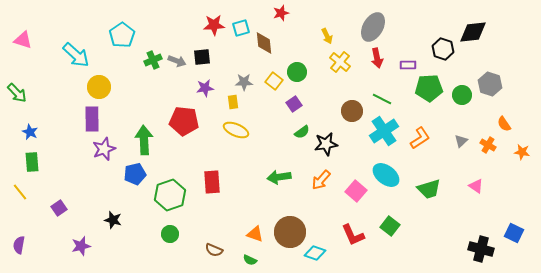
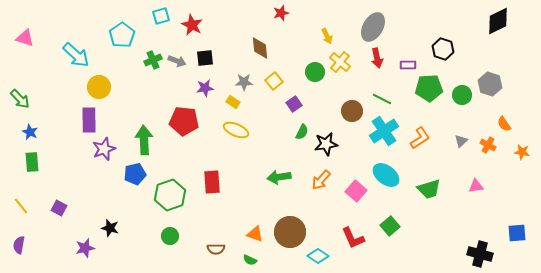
red star at (214, 25): moved 22 px left; rotated 30 degrees clockwise
cyan square at (241, 28): moved 80 px left, 12 px up
black diamond at (473, 32): moved 25 px right, 11 px up; rotated 20 degrees counterclockwise
pink triangle at (23, 40): moved 2 px right, 2 px up
brown diamond at (264, 43): moved 4 px left, 5 px down
black square at (202, 57): moved 3 px right, 1 px down
green circle at (297, 72): moved 18 px right
yellow square at (274, 81): rotated 12 degrees clockwise
green arrow at (17, 93): moved 3 px right, 6 px down
yellow rectangle at (233, 102): rotated 48 degrees counterclockwise
purple rectangle at (92, 119): moved 3 px left, 1 px down
green semicircle at (302, 132): rotated 28 degrees counterclockwise
pink triangle at (476, 186): rotated 42 degrees counterclockwise
yellow line at (20, 192): moved 1 px right, 14 px down
purple square at (59, 208): rotated 28 degrees counterclockwise
black star at (113, 220): moved 3 px left, 8 px down
green square at (390, 226): rotated 12 degrees clockwise
blue square at (514, 233): moved 3 px right; rotated 30 degrees counterclockwise
green circle at (170, 234): moved 2 px down
red L-shape at (353, 235): moved 3 px down
purple star at (81, 246): moved 4 px right, 2 px down
black cross at (481, 249): moved 1 px left, 5 px down
brown semicircle at (214, 250): moved 2 px right, 1 px up; rotated 24 degrees counterclockwise
cyan diamond at (315, 253): moved 3 px right, 3 px down; rotated 15 degrees clockwise
